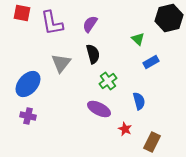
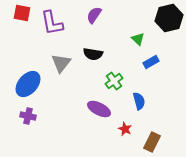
purple semicircle: moved 4 px right, 9 px up
black semicircle: rotated 114 degrees clockwise
green cross: moved 6 px right
